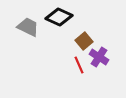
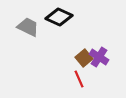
brown square: moved 17 px down
red line: moved 14 px down
